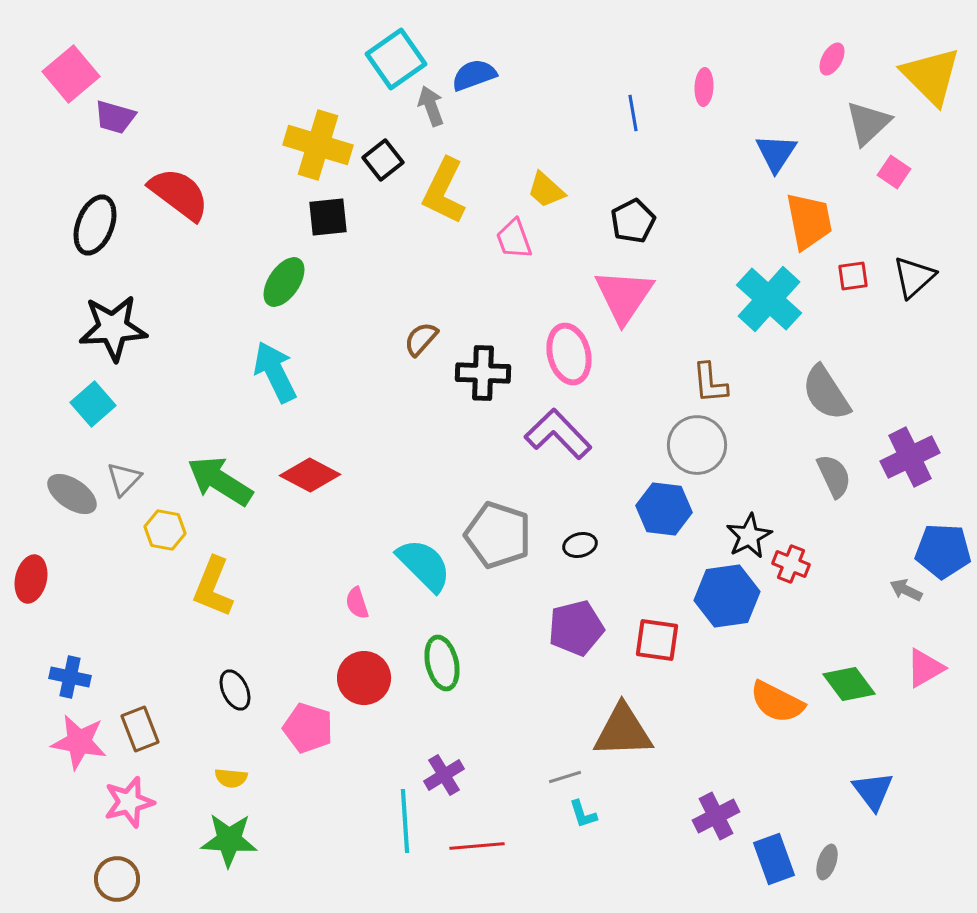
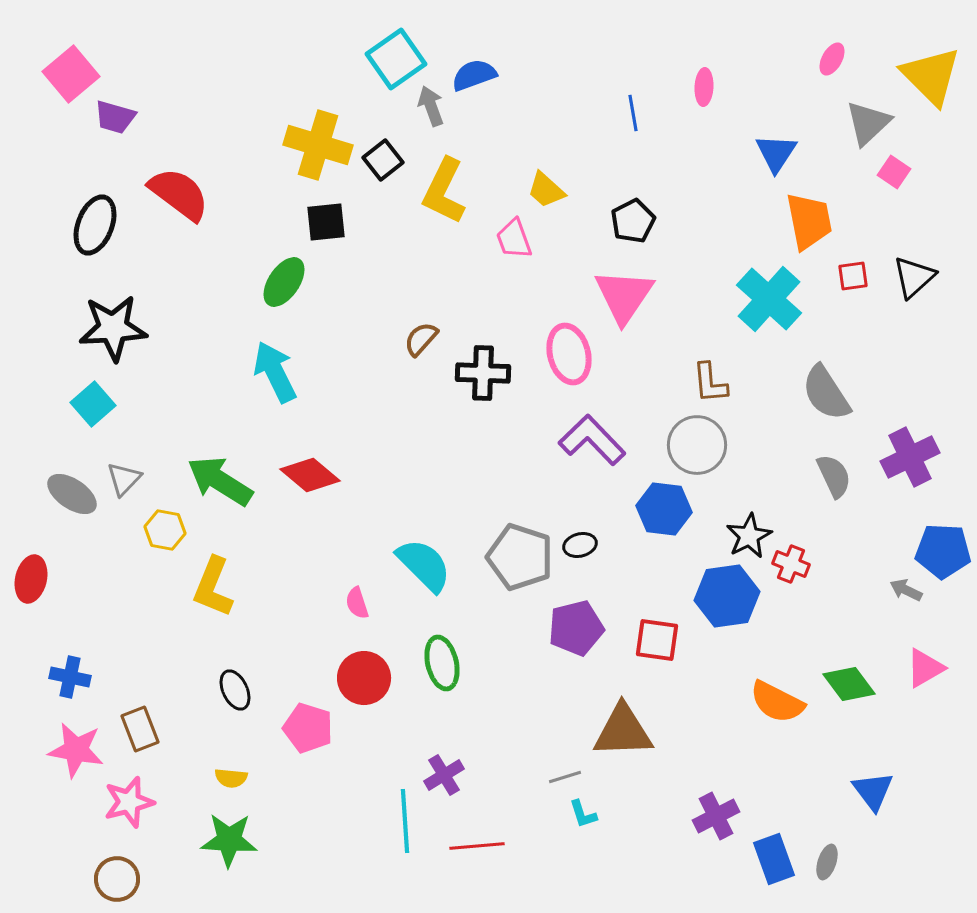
black square at (328, 217): moved 2 px left, 5 px down
purple L-shape at (558, 434): moved 34 px right, 6 px down
red diamond at (310, 475): rotated 12 degrees clockwise
gray pentagon at (498, 535): moved 22 px right, 22 px down
pink star at (79, 742): moved 3 px left, 8 px down
